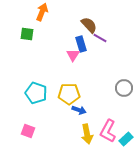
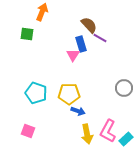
blue arrow: moved 1 px left, 1 px down
